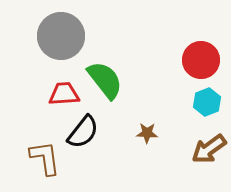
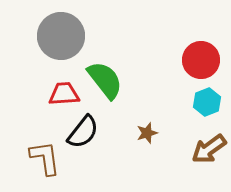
brown star: rotated 20 degrees counterclockwise
